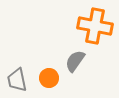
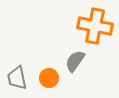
gray trapezoid: moved 2 px up
